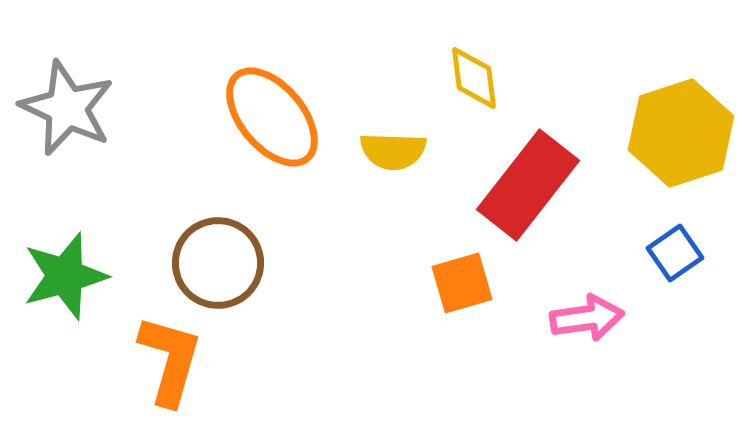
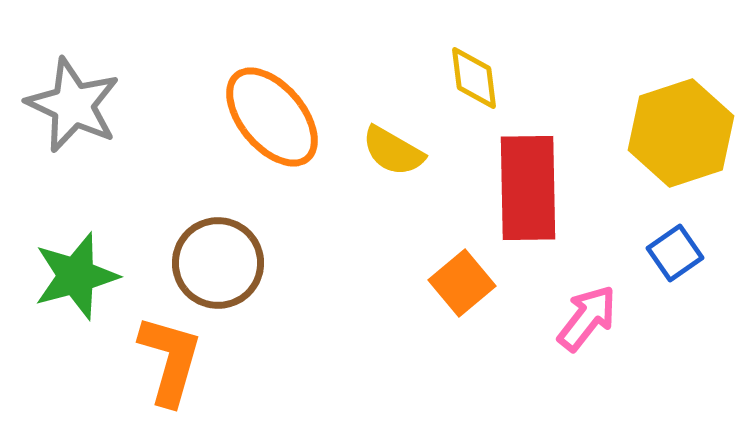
gray star: moved 6 px right, 3 px up
yellow semicircle: rotated 28 degrees clockwise
red rectangle: moved 3 px down; rotated 39 degrees counterclockwise
green star: moved 11 px right
orange square: rotated 24 degrees counterclockwise
pink arrow: rotated 44 degrees counterclockwise
